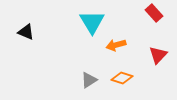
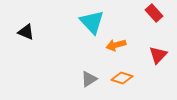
cyan triangle: rotated 12 degrees counterclockwise
gray triangle: moved 1 px up
